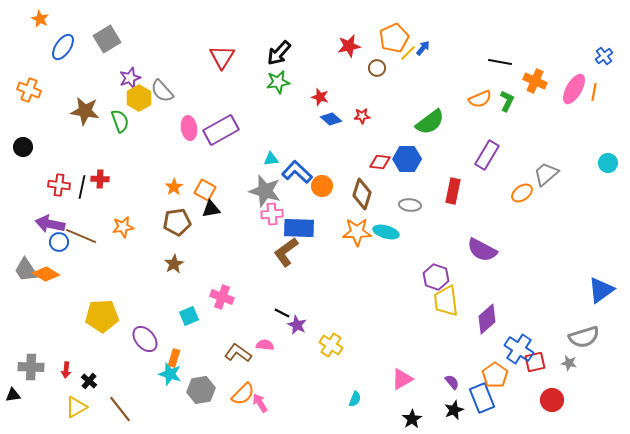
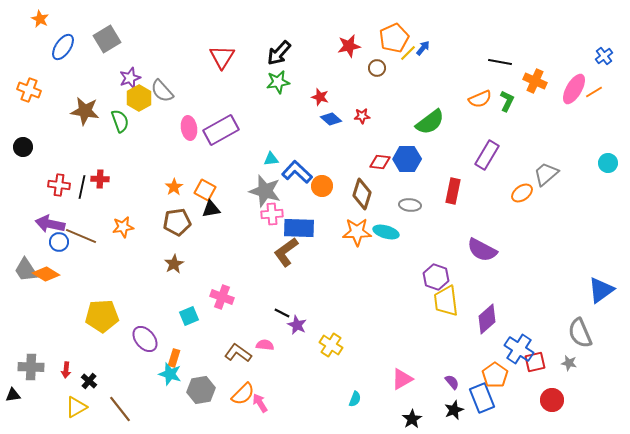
orange line at (594, 92): rotated 48 degrees clockwise
gray semicircle at (584, 337): moved 4 px left, 4 px up; rotated 84 degrees clockwise
